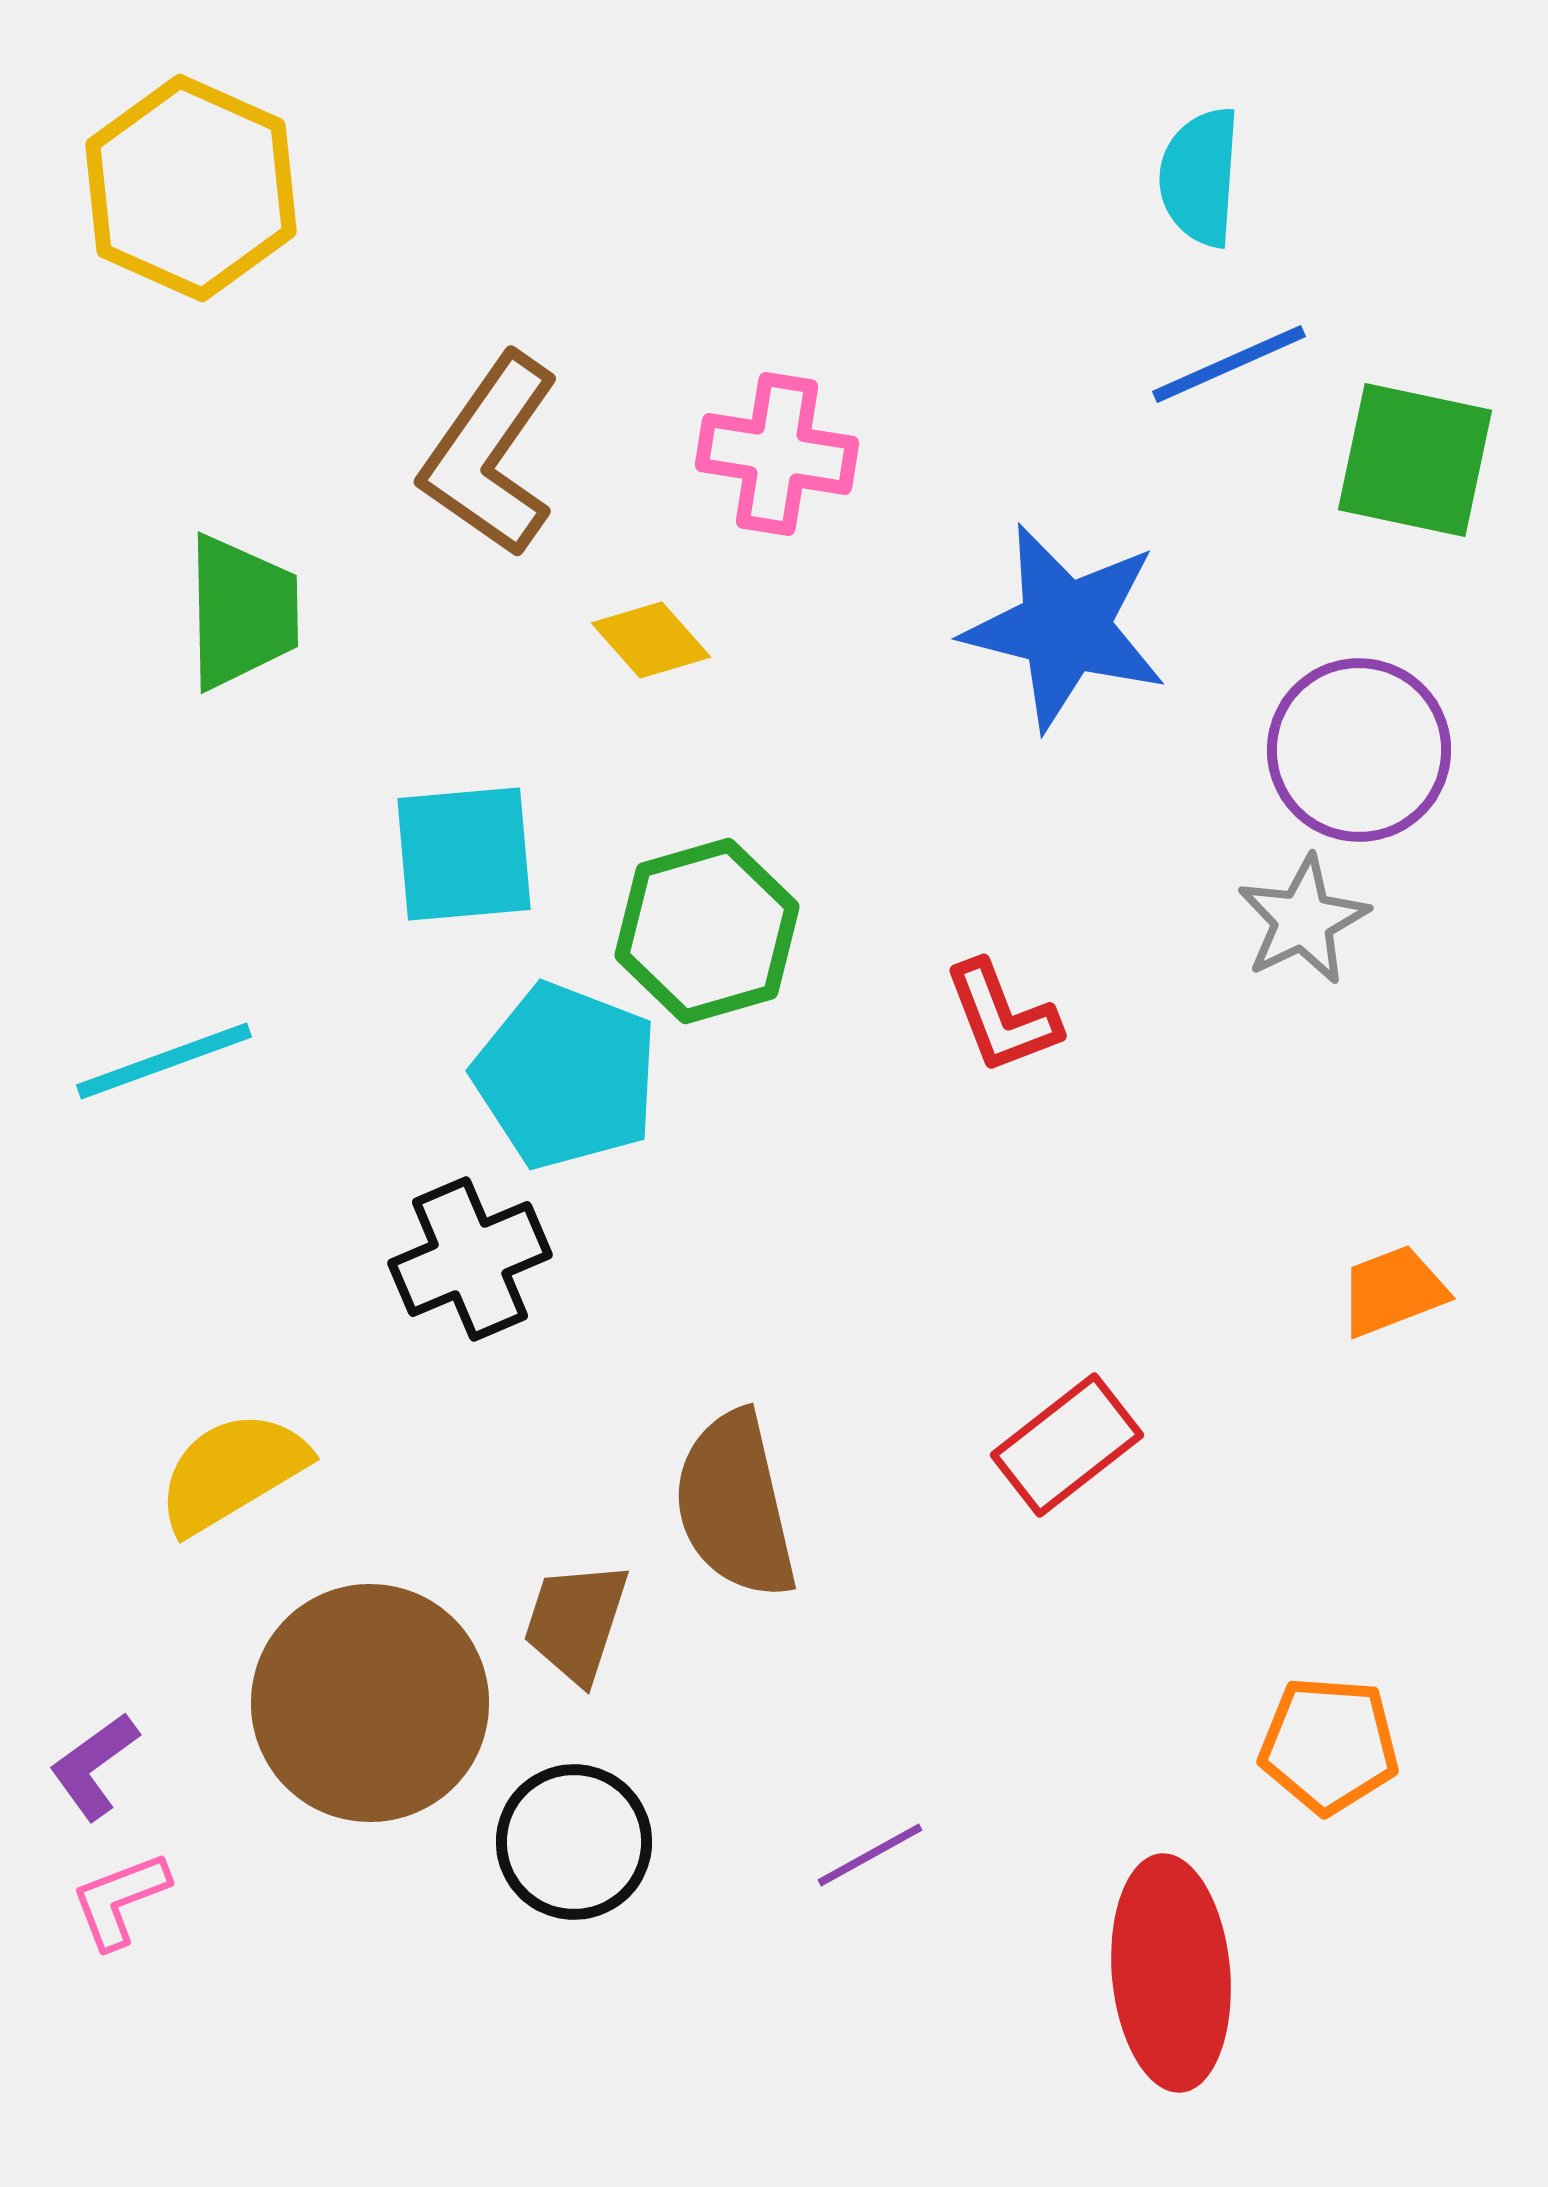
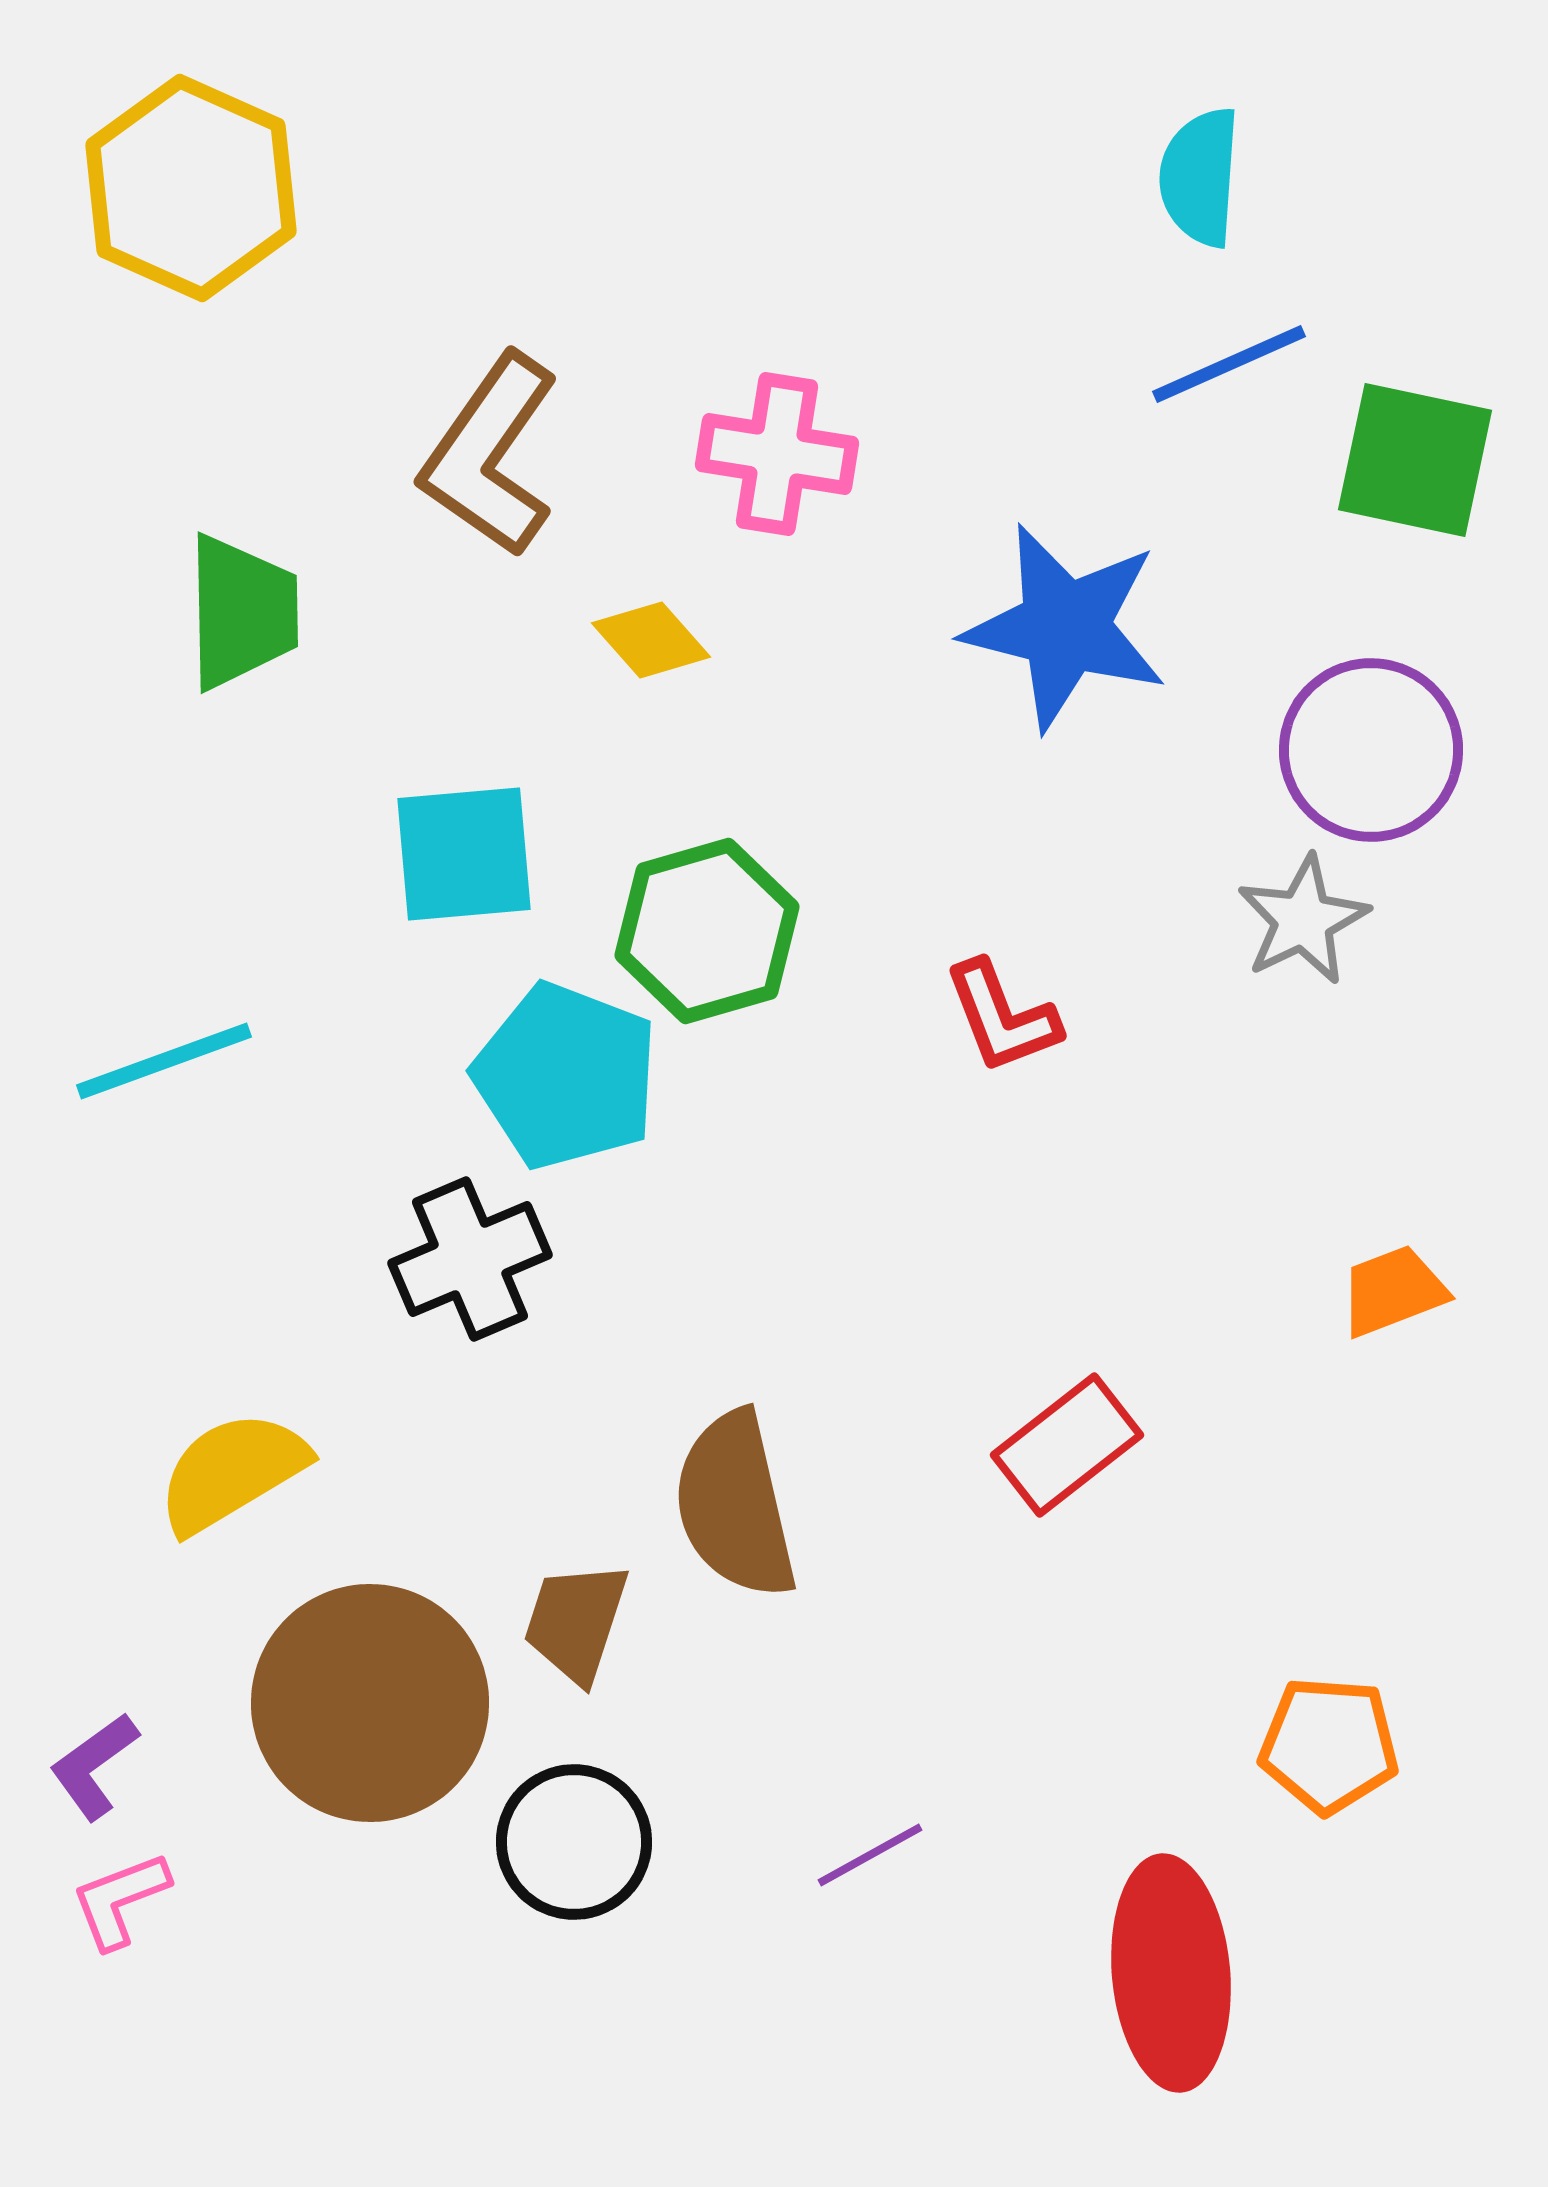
purple circle: moved 12 px right
